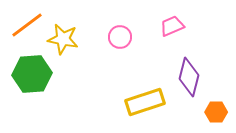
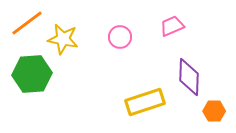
orange line: moved 2 px up
purple diamond: rotated 12 degrees counterclockwise
orange hexagon: moved 2 px left, 1 px up
